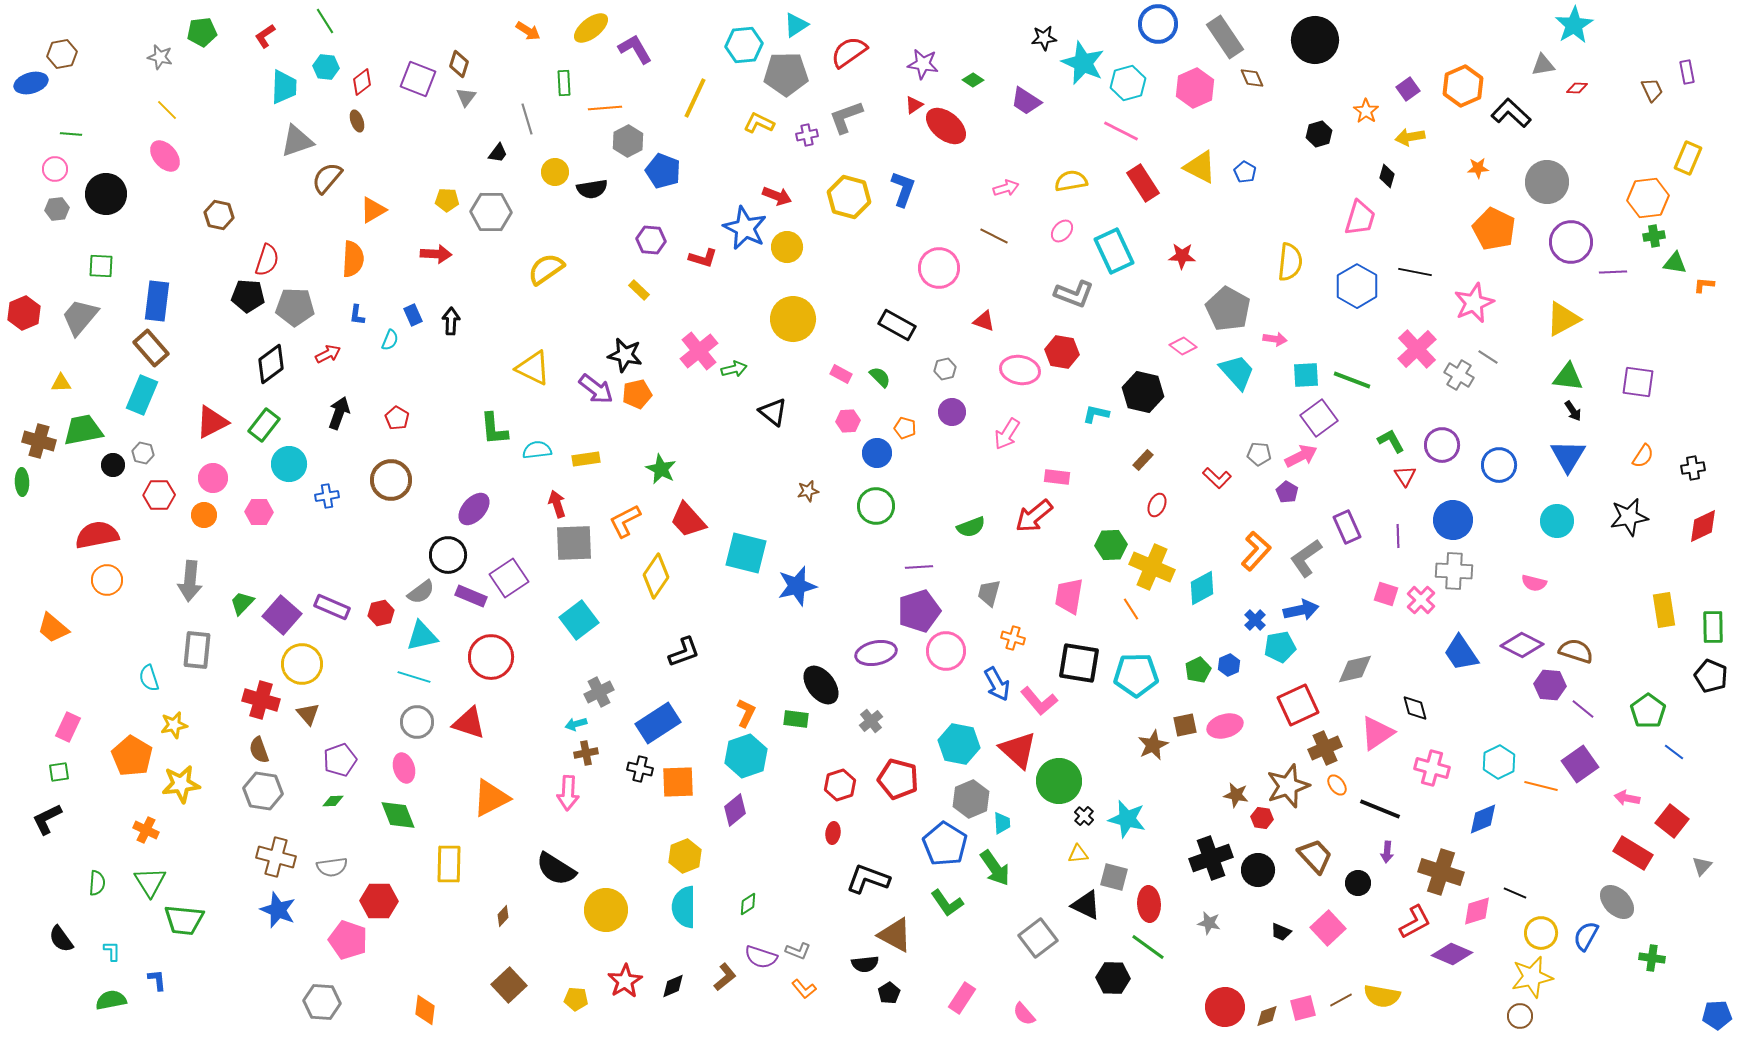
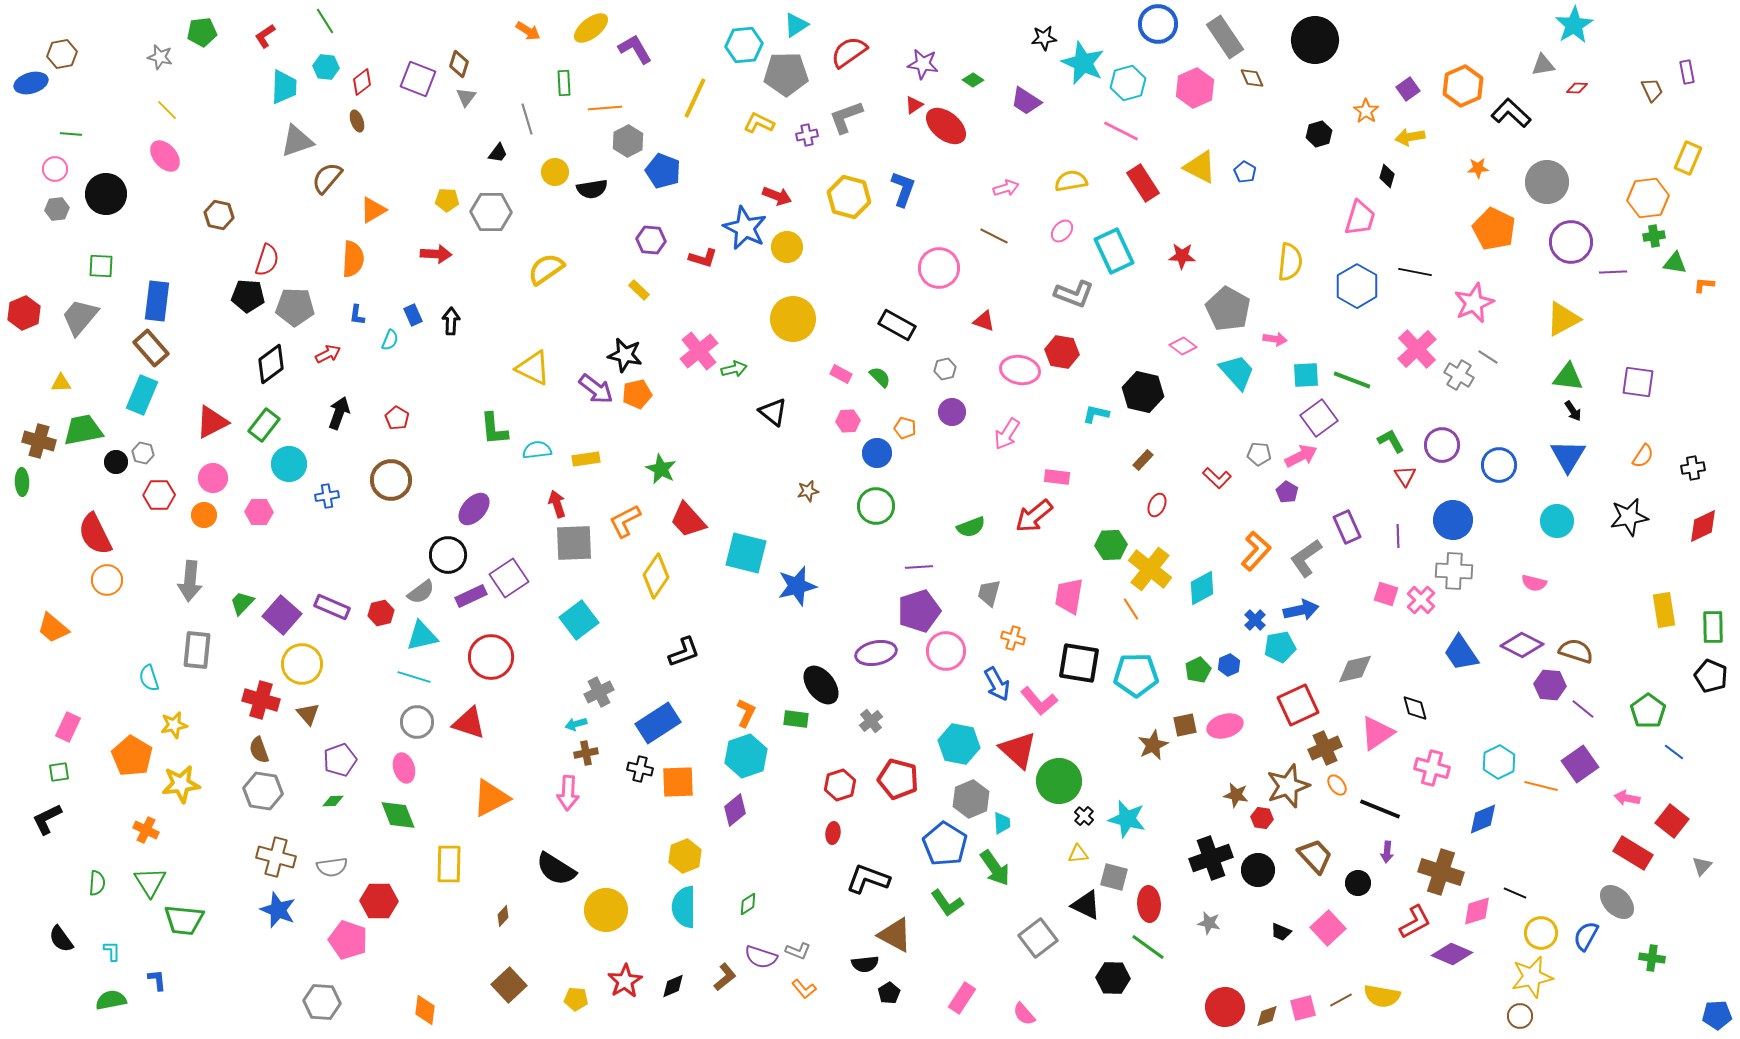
black circle at (113, 465): moved 3 px right, 3 px up
red semicircle at (97, 535): moved 2 px left, 1 px up; rotated 105 degrees counterclockwise
yellow cross at (1152, 567): moved 2 px left, 2 px down; rotated 15 degrees clockwise
purple rectangle at (471, 596): rotated 48 degrees counterclockwise
